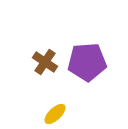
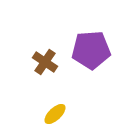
purple pentagon: moved 4 px right, 12 px up
